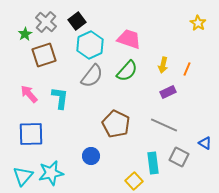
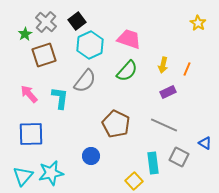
gray semicircle: moved 7 px left, 5 px down
